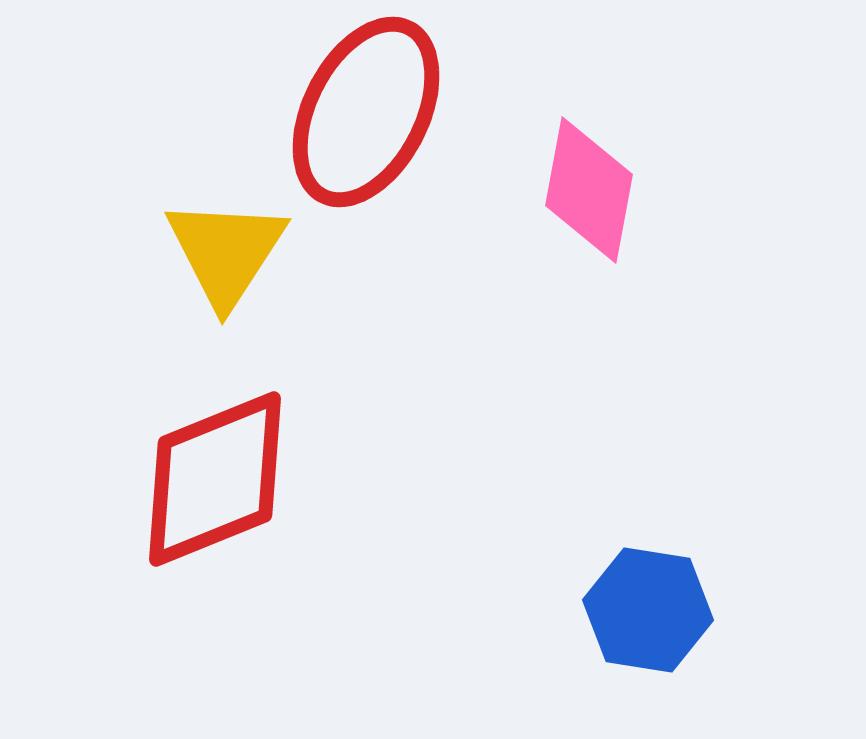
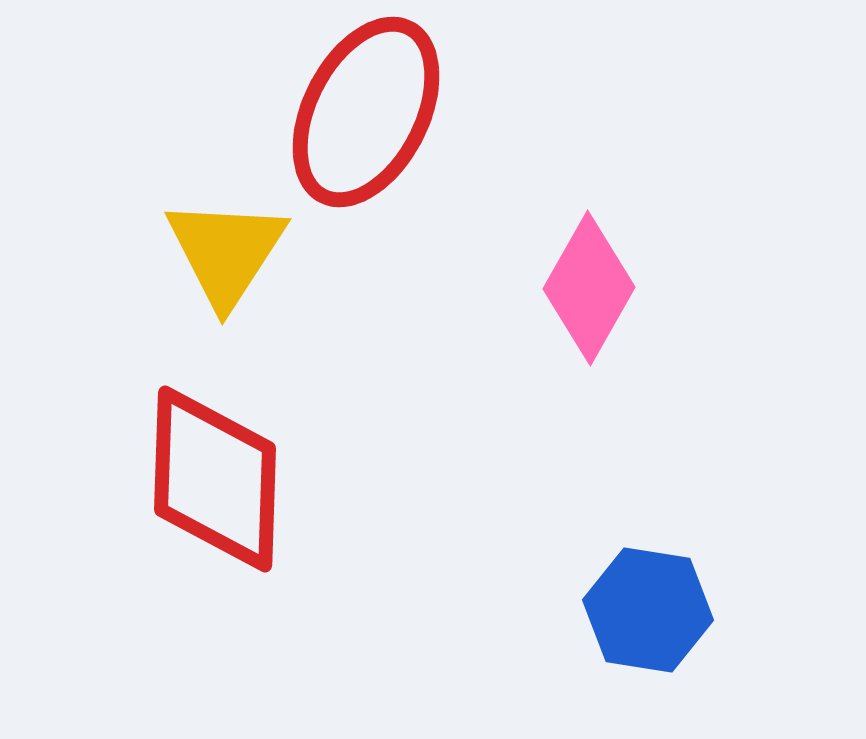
pink diamond: moved 98 px down; rotated 19 degrees clockwise
red diamond: rotated 66 degrees counterclockwise
